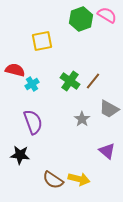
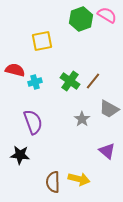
cyan cross: moved 3 px right, 2 px up; rotated 16 degrees clockwise
brown semicircle: moved 2 px down; rotated 55 degrees clockwise
